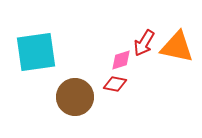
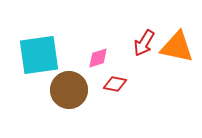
cyan square: moved 3 px right, 3 px down
pink diamond: moved 23 px left, 2 px up
brown circle: moved 6 px left, 7 px up
